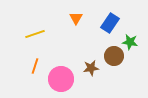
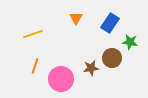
yellow line: moved 2 px left
brown circle: moved 2 px left, 2 px down
